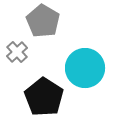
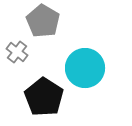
gray cross: rotated 10 degrees counterclockwise
